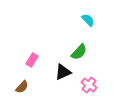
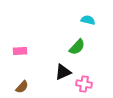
cyan semicircle: rotated 32 degrees counterclockwise
green semicircle: moved 2 px left, 5 px up
pink rectangle: moved 12 px left, 9 px up; rotated 56 degrees clockwise
pink cross: moved 5 px left, 1 px up; rotated 28 degrees counterclockwise
